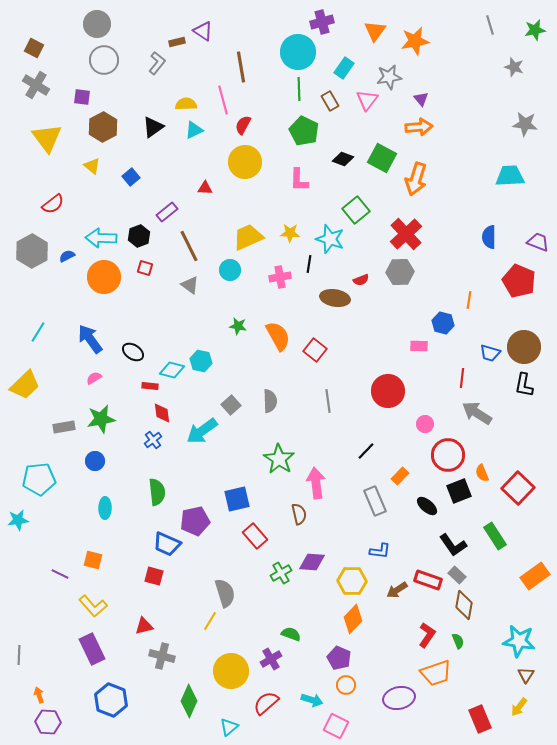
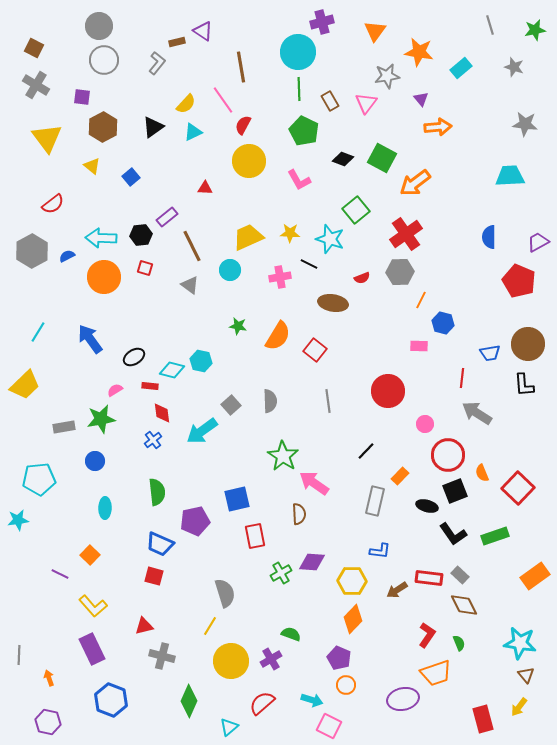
gray circle at (97, 24): moved 2 px right, 2 px down
orange star at (415, 41): moved 4 px right, 11 px down; rotated 20 degrees clockwise
cyan rectangle at (344, 68): moved 117 px right; rotated 15 degrees clockwise
gray star at (389, 77): moved 2 px left, 1 px up
pink line at (223, 100): rotated 20 degrees counterclockwise
pink triangle at (367, 100): moved 1 px left, 3 px down
yellow semicircle at (186, 104): rotated 135 degrees clockwise
orange arrow at (419, 127): moved 19 px right
cyan triangle at (194, 130): moved 1 px left, 2 px down
yellow circle at (245, 162): moved 4 px right, 1 px up
orange arrow at (416, 179): moved 1 px left, 4 px down; rotated 36 degrees clockwise
pink L-shape at (299, 180): rotated 30 degrees counterclockwise
purple rectangle at (167, 212): moved 5 px down
red cross at (406, 234): rotated 8 degrees clockwise
black hexagon at (139, 236): moved 2 px right, 1 px up; rotated 15 degrees clockwise
purple trapezoid at (538, 242): rotated 50 degrees counterclockwise
brown line at (189, 246): moved 3 px right
black line at (309, 264): rotated 72 degrees counterclockwise
red semicircle at (361, 280): moved 1 px right, 2 px up
brown ellipse at (335, 298): moved 2 px left, 5 px down
orange line at (469, 300): moved 48 px left; rotated 18 degrees clockwise
orange semicircle at (278, 336): rotated 60 degrees clockwise
brown circle at (524, 347): moved 4 px right, 3 px up
black ellipse at (133, 352): moved 1 px right, 5 px down; rotated 65 degrees counterclockwise
blue trapezoid at (490, 353): rotated 25 degrees counterclockwise
pink semicircle at (94, 378): moved 21 px right, 12 px down
black L-shape at (524, 385): rotated 15 degrees counterclockwise
green star at (279, 459): moved 4 px right, 3 px up
pink arrow at (316, 483): moved 2 px left; rotated 48 degrees counterclockwise
black square at (459, 491): moved 4 px left
gray rectangle at (375, 501): rotated 36 degrees clockwise
black ellipse at (427, 506): rotated 25 degrees counterclockwise
brown semicircle at (299, 514): rotated 10 degrees clockwise
red rectangle at (255, 536): rotated 30 degrees clockwise
green rectangle at (495, 536): rotated 76 degrees counterclockwise
blue trapezoid at (167, 544): moved 7 px left
black L-shape at (453, 545): moved 11 px up
orange square at (93, 560): moved 3 px left, 5 px up; rotated 30 degrees clockwise
gray rectangle at (457, 575): moved 3 px right
red rectangle at (428, 580): moved 1 px right, 2 px up; rotated 12 degrees counterclockwise
brown diamond at (464, 605): rotated 36 degrees counterclockwise
yellow line at (210, 621): moved 5 px down
green semicircle at (458, 641): moved 1 px right, 2 px down
cyan star at (519, 641): moved 1 px right, 2 px down
yellow circle at (231, 671): moved 10 px up
brown triangle at (526, 675): rotated 12 degrees counterclockwise
orange arrow at (39, 695): moved 10 px right, 17 px up
purple ellipse at (399, 698): moved 4 px right, 1 px down
red semicircle at (266, 703): moved 4 px left
red rectangle at (480, 719): moved 3 px right; rotated 8 degrees clockwise
purple hexagon at (48, 722): rotated 10 degrees clockwise
pink square at (336, 726): moved 7 px left
